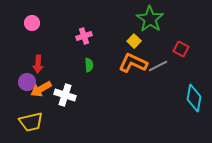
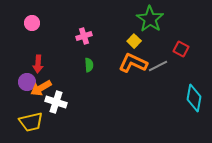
orange arrow: moved 1 px up
white cross: moved 9 px left, 7 px down
